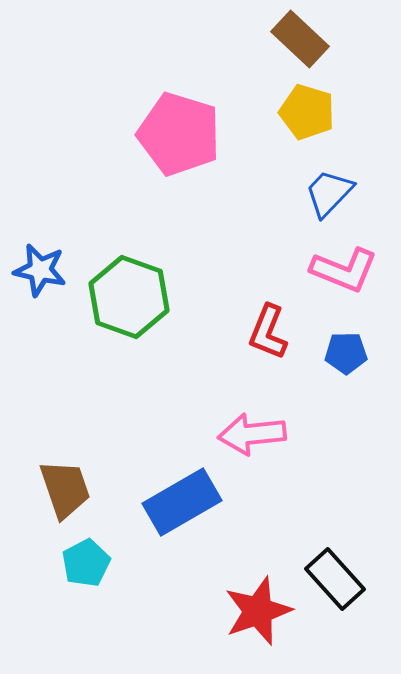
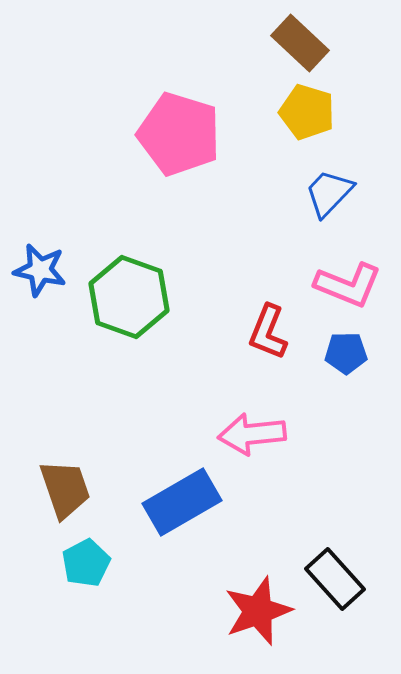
brown rectangle: moved 4 px down
pink L-shape: moved 4 px right, 15 px down
